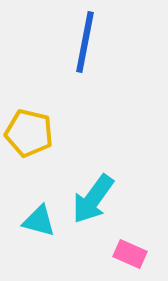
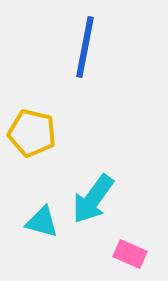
blue line: moved 5 px down
yellow pentagon: moved 3 px right
cyan triangle: moved 3 px right, 1 px down
